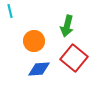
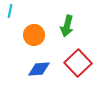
cyan line: rotated 24 degrees clockwise
orange circle: moved 6 px up
red square: moved 4 px right, 5 px down; rotated 8 degrees clockwise
